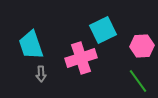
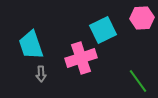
pink hexagon: moved 28 px up
